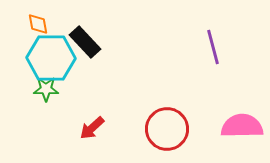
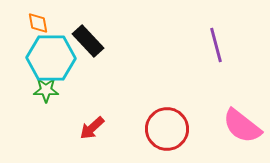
orange diamond: moved 1 px up
black rectangle: moved 3 px right, 1 px up
purple line: moved 3 px right, 2 px up
green star: moved 1 px down
pink semicircle: rotated 141 degrees counterclockwise
